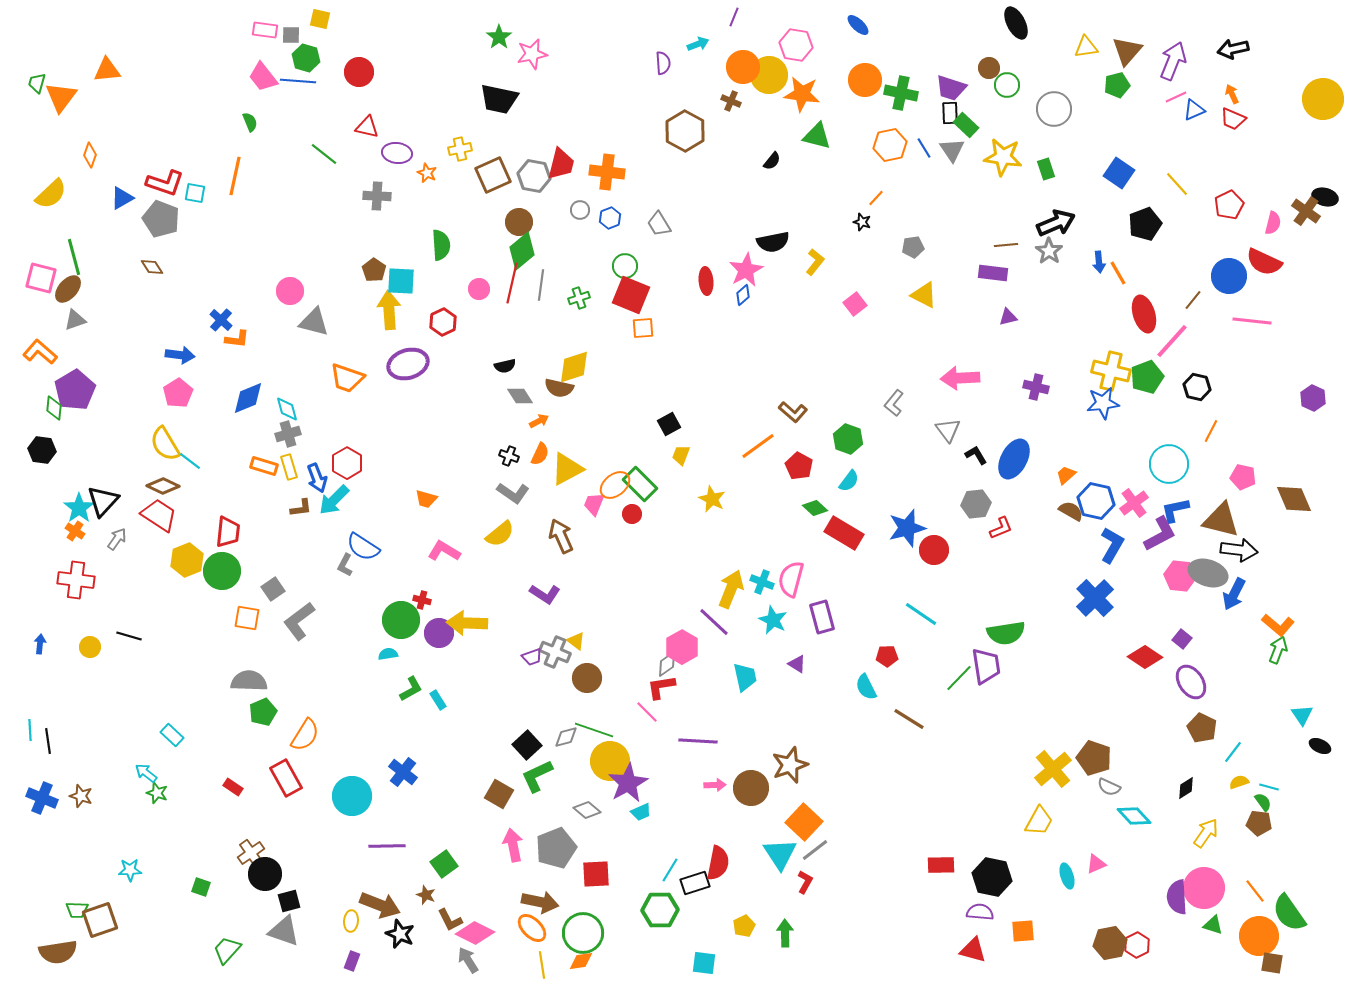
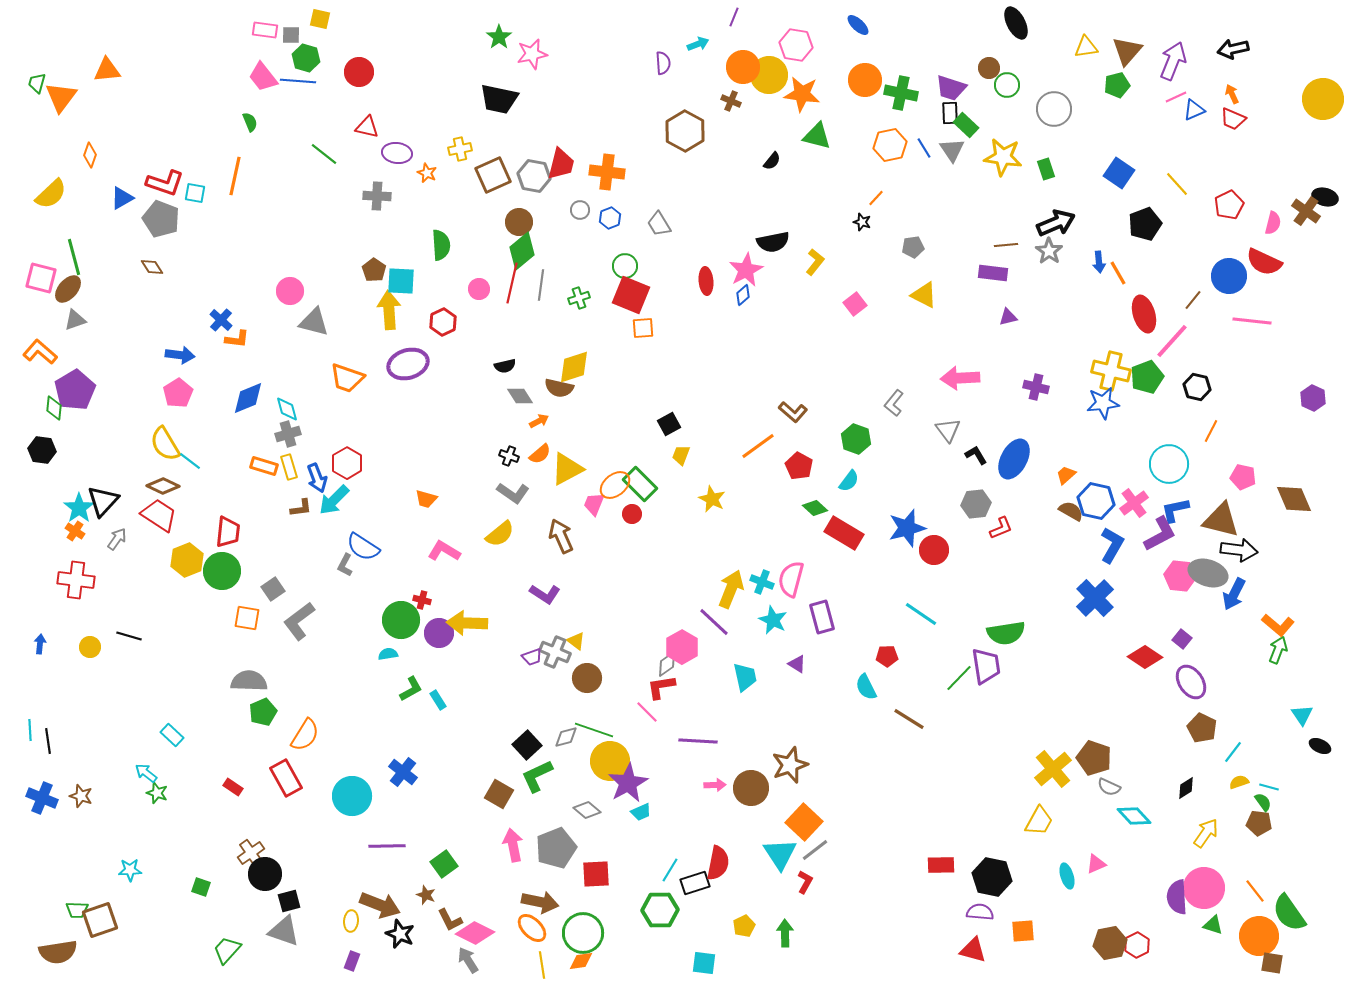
green hexagon at (848, 439): moved 8 px right
orange semicircle at (540, 454): rotated 25 degrees clockwise
